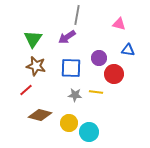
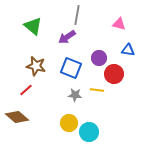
green triangle: moved 13 px up; rotated 24 degrees counterclockwise
blue square: rotated 20 degrees clockwise
yellow line: moved 1 px right, 2 px up
brown diamond: moved 23 px left, 2 px down; rotated 25 degrees clockwise
